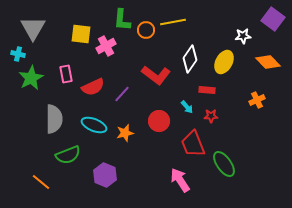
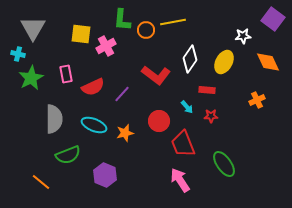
orange diamond: rotated 20 degrees clockwise
red trapezoid: moved 10 px left
